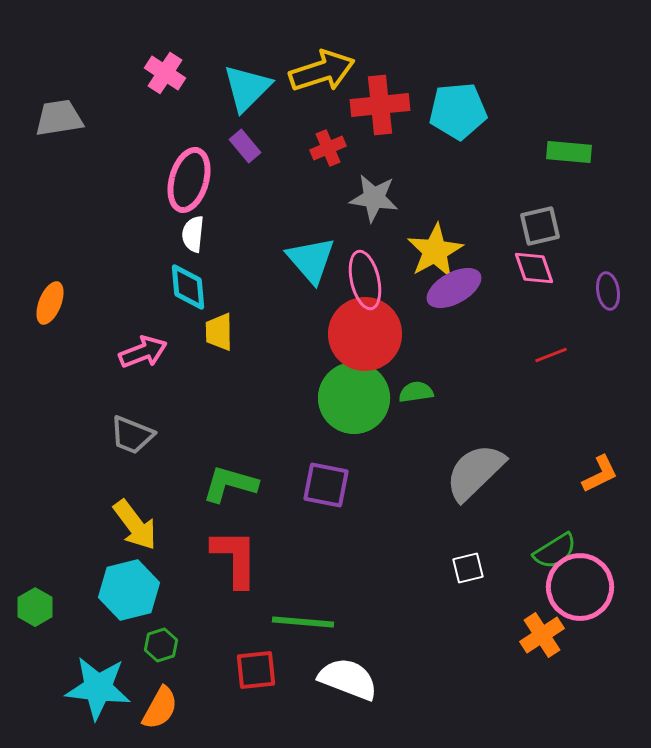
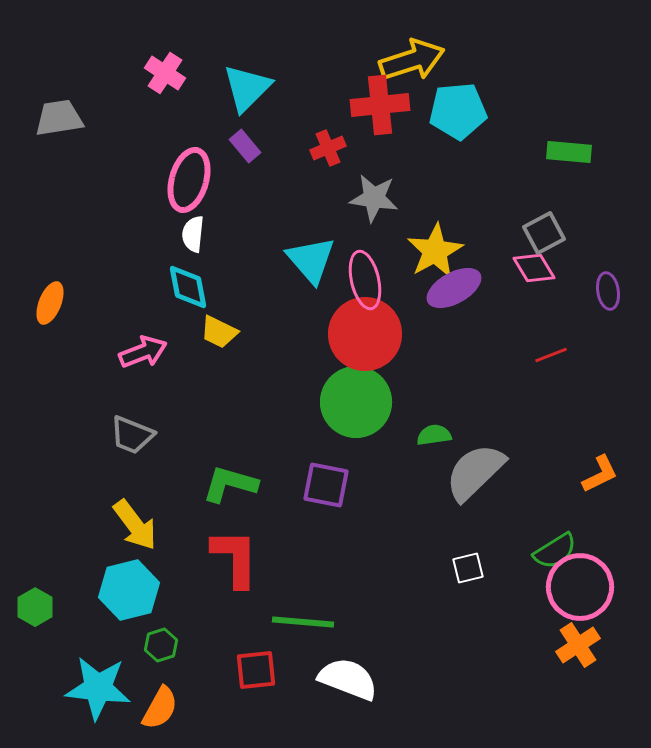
yellow arrow at (322, 71): moved 90 px right, 11 px up
gray square at (540, 226): moved 4 px right, 7 px down; rotated 15 degrees counterclockwise
pink diamond at (534, 268): rotated 12 degrees counterclockwise
cyan diamond at (188, 287): rotated 6 degrees counterclockwise
yellow trapezoid at (219, 332): rotated 63 degrees counterclockwise
green semicircle at (416, 392): moved 18 px right, 43 px down
green circle at (354, 398): moved 2 px right, 4 px down
orange cross at (542, 635): moved 36 px right, 10 px down
